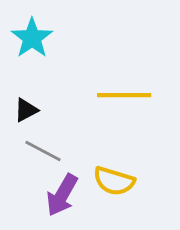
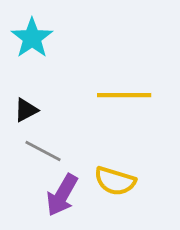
yellow semicircle: moved 1 px right
